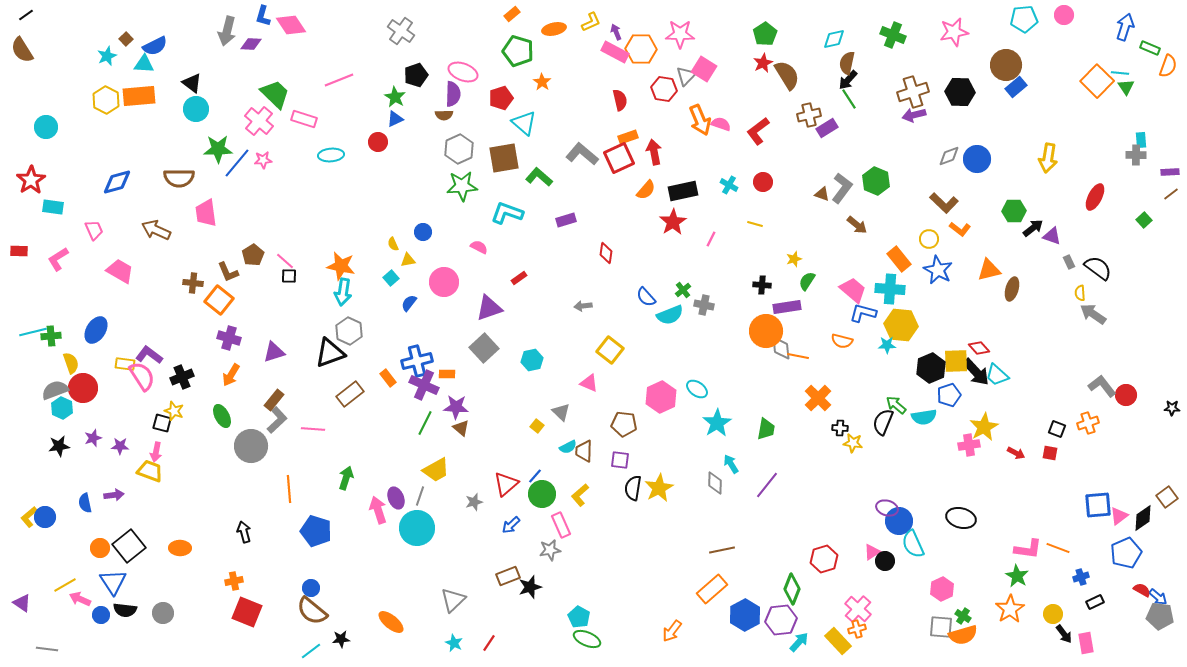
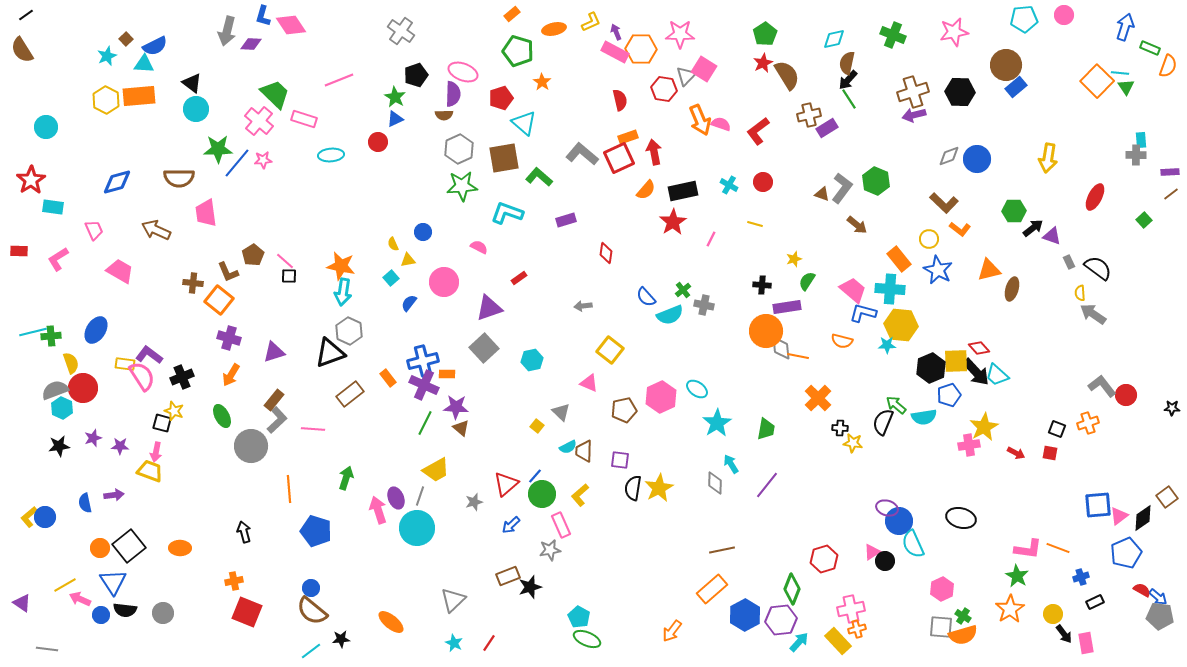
blue cross at (417, 361): moved 6 px right
brown pentagon at (624, 424): moved 14 px up; rotated 20 degrees counterclockwise
pink cross at (858, 609): moved 7 px left; rotated 36 degrees clockwise
